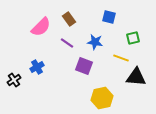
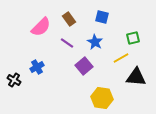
blue square: moved 7 px left
blue star: rotated 21 degrees clockwise
yellow line: rotated 49 degrees counterclockwise
purple square: rotated 30 degrees clockwise
black cross: rotated 24 degrees counterclockwise
yellow hexagon: rotated 20 degrees clockwise
